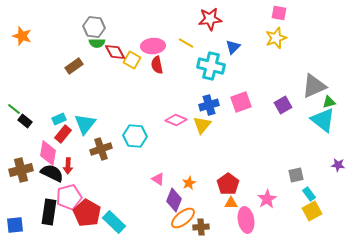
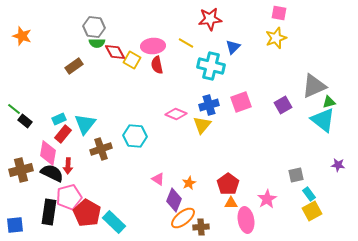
pink diamond at (176, 120): moved 6 px up
